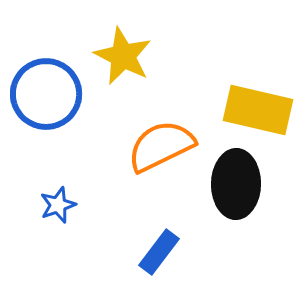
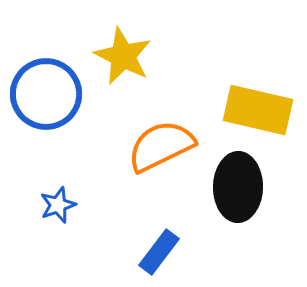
black ellipse: moved 2 px right, 3 px down
